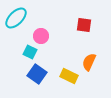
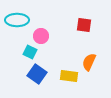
cyan ellipse: moved 1 px right, 2 px down; rotated 45 degrees clockwise
yellow rectangle: rotated 18 degrees counterclockwise
